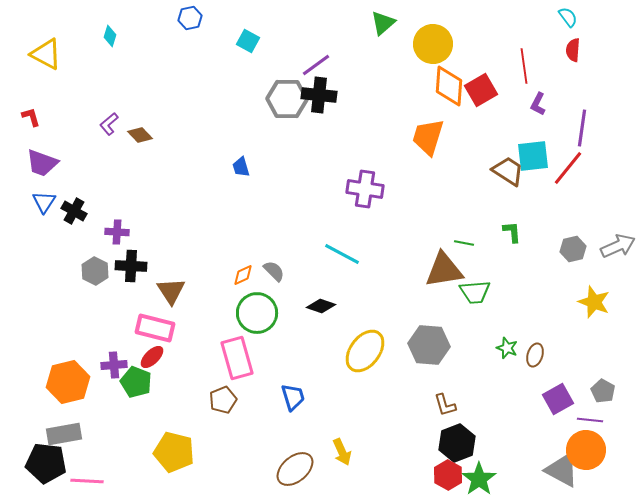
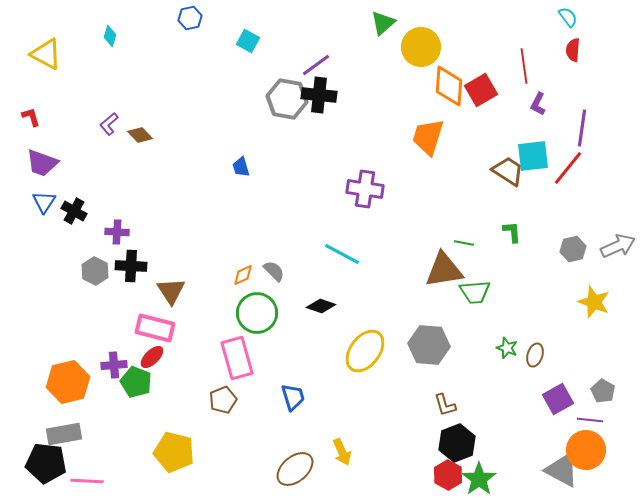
yellow circle at (433, 44): moved 12 px left, 3 px down
gray hexagon at (287, 99): rotated 9 degrees clockwise
